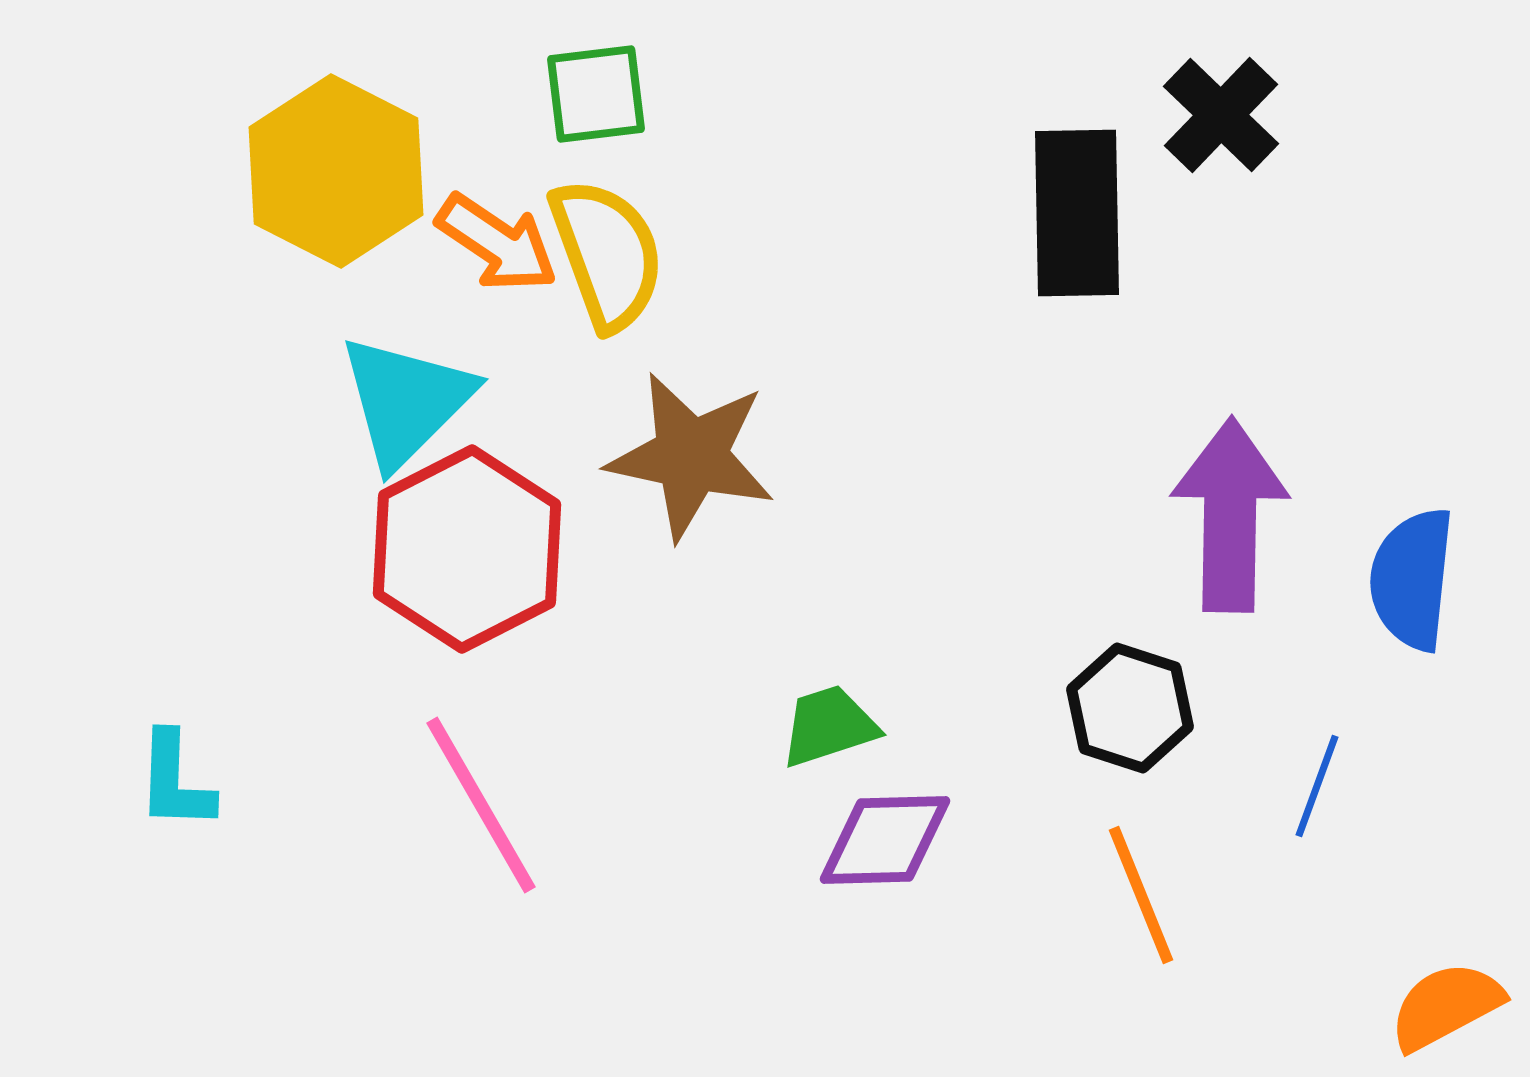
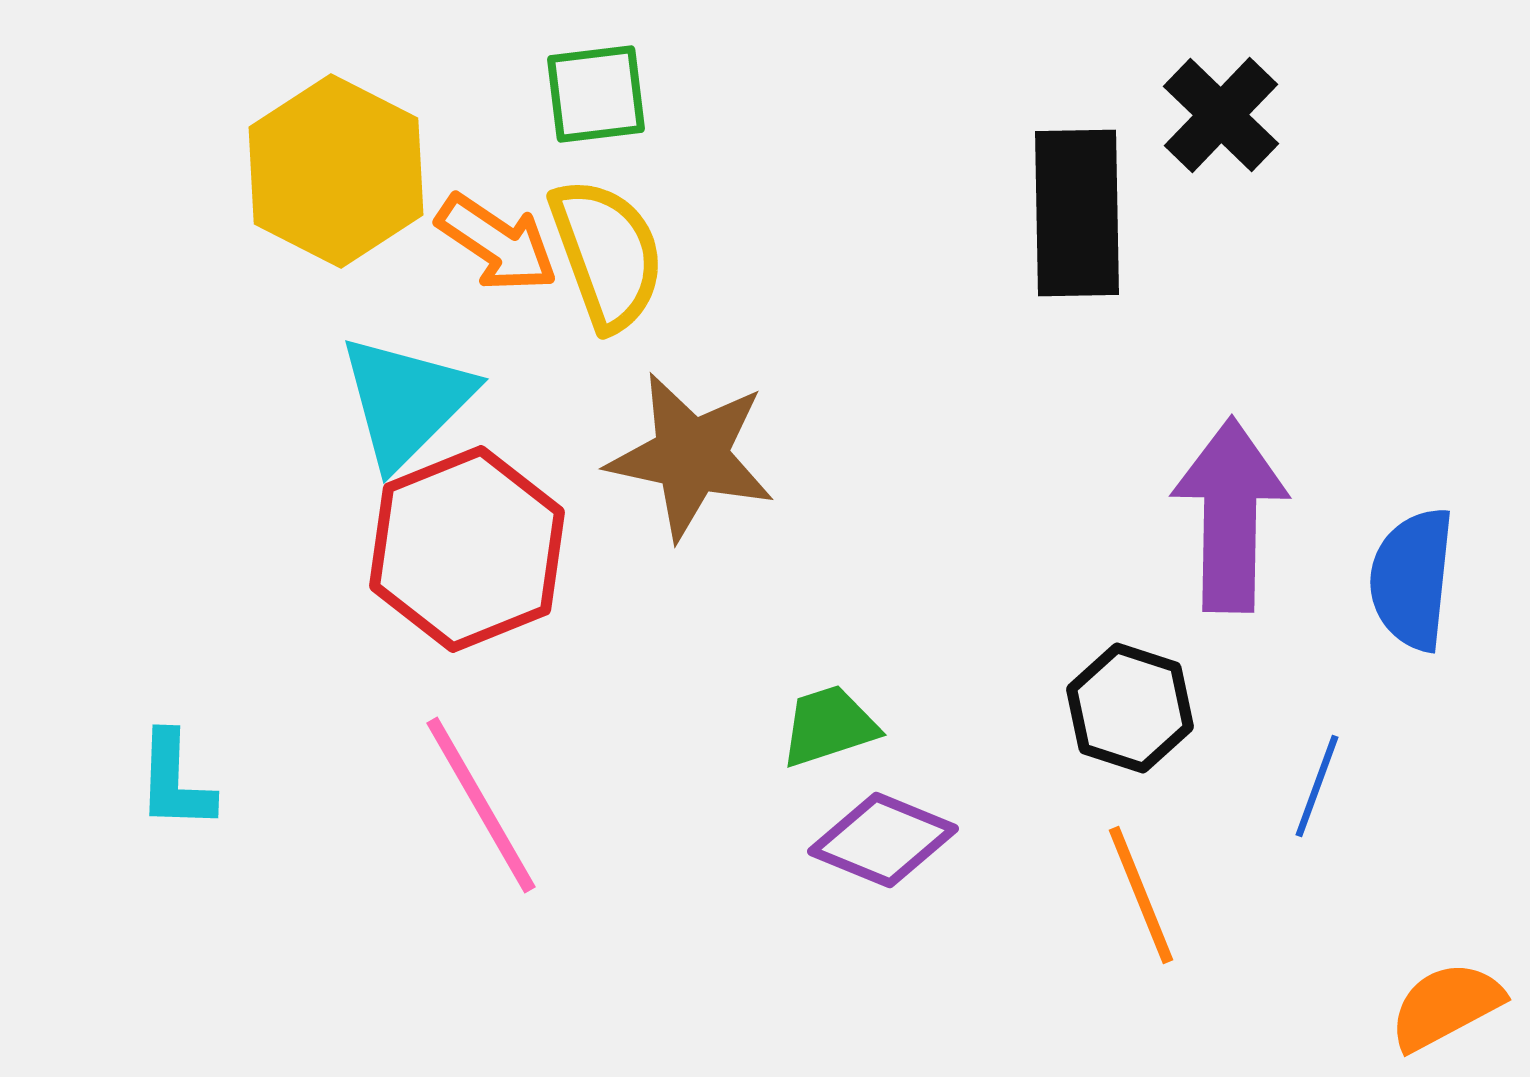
red hexagon: rotated 5 degrees clockwise
purple diamond: moved 2 px left; rotated 24 degrees clockwise
